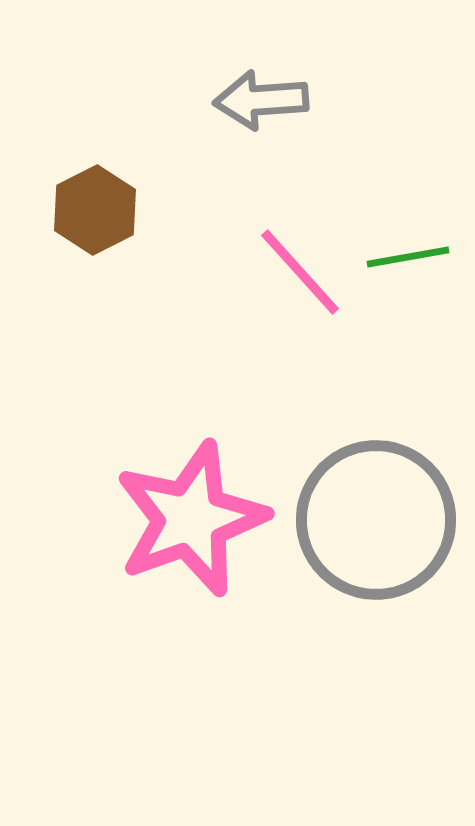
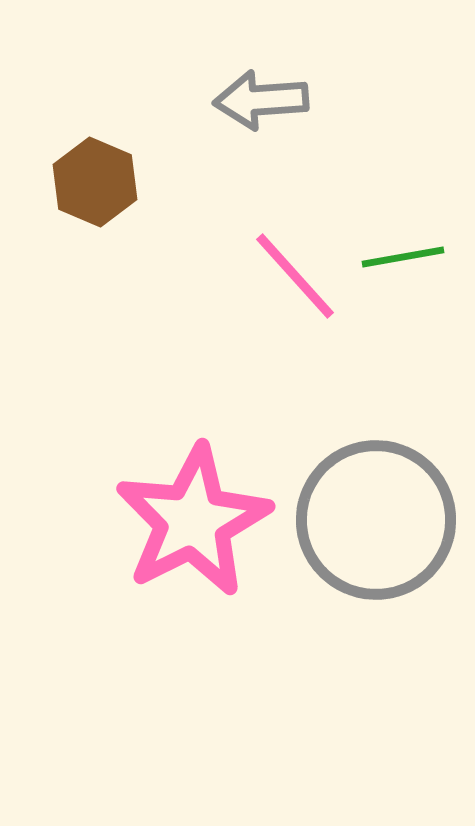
brown hexagon: moved 28 px up; rotated 10 degrees counterclockwise
green line: moved 5 px left
pink line: moved 5 px left, 4 px down
pink star: moved 2 px right, 2 px down; rotated 7 degrees counterclockwise
